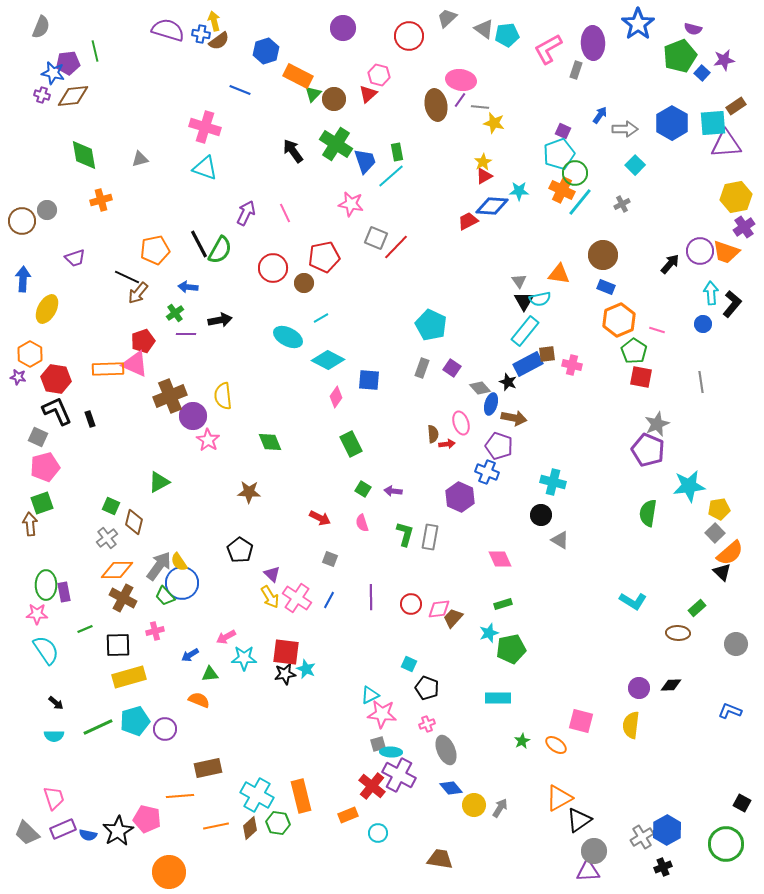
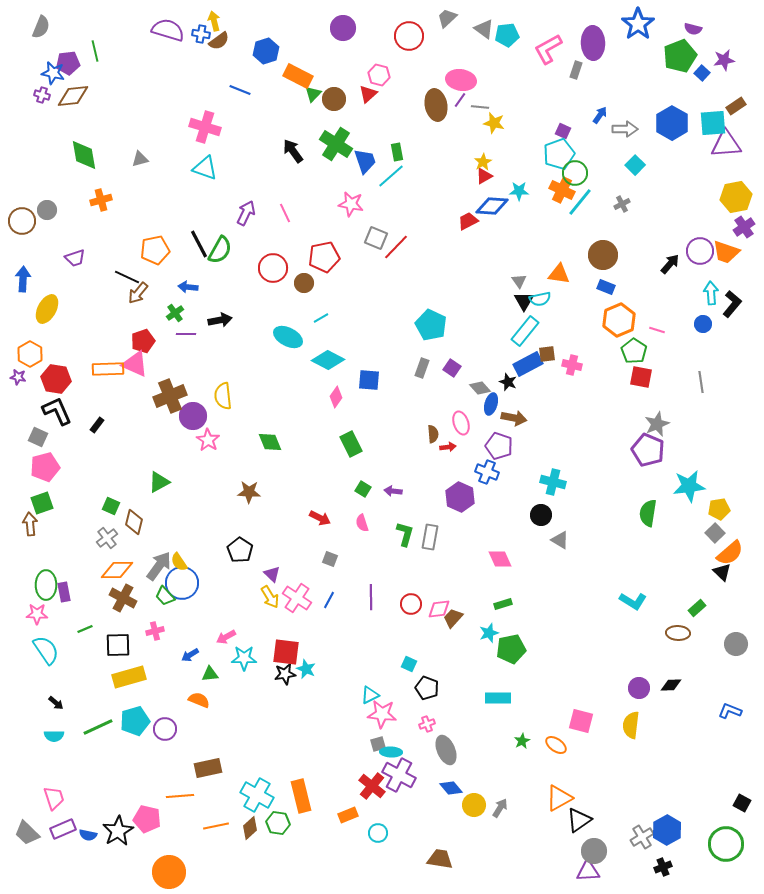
black rectangle at (90, 419): moved 7 px right, 6 px down; rotated 56 degrees clockwise
red arrow at (447, 444): moved 1 px right, 3 px down
